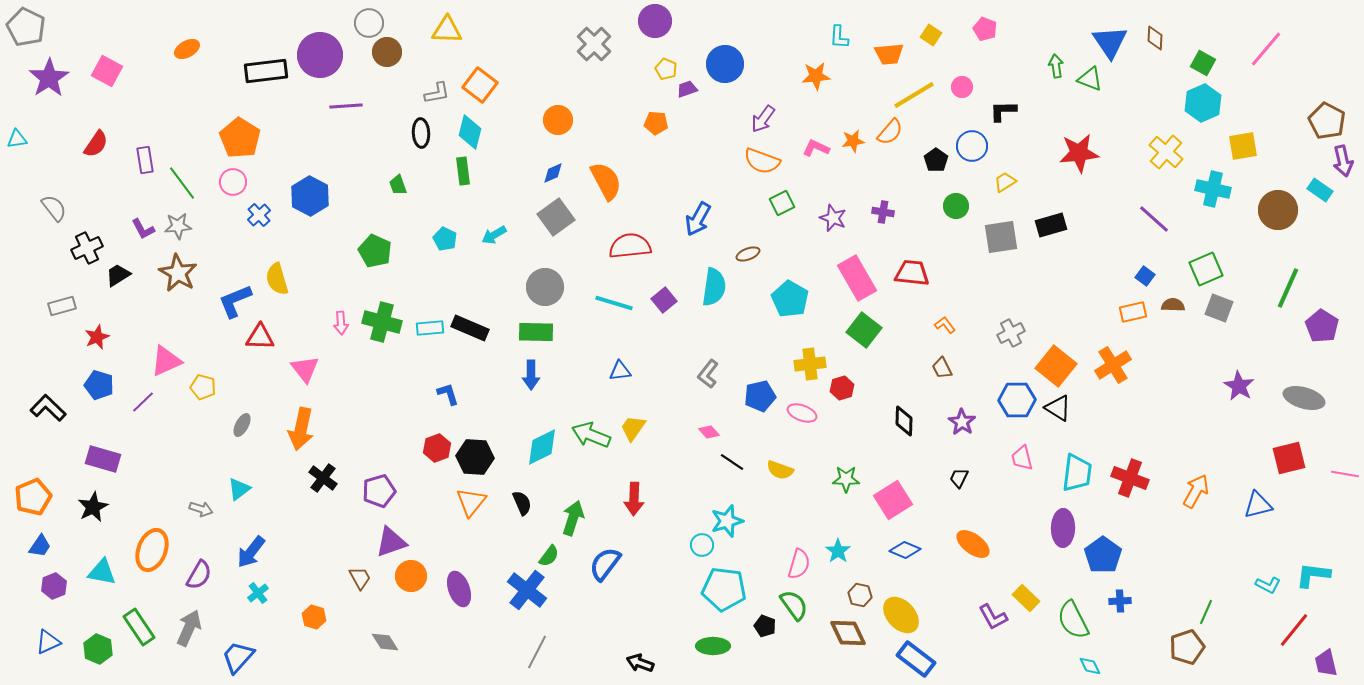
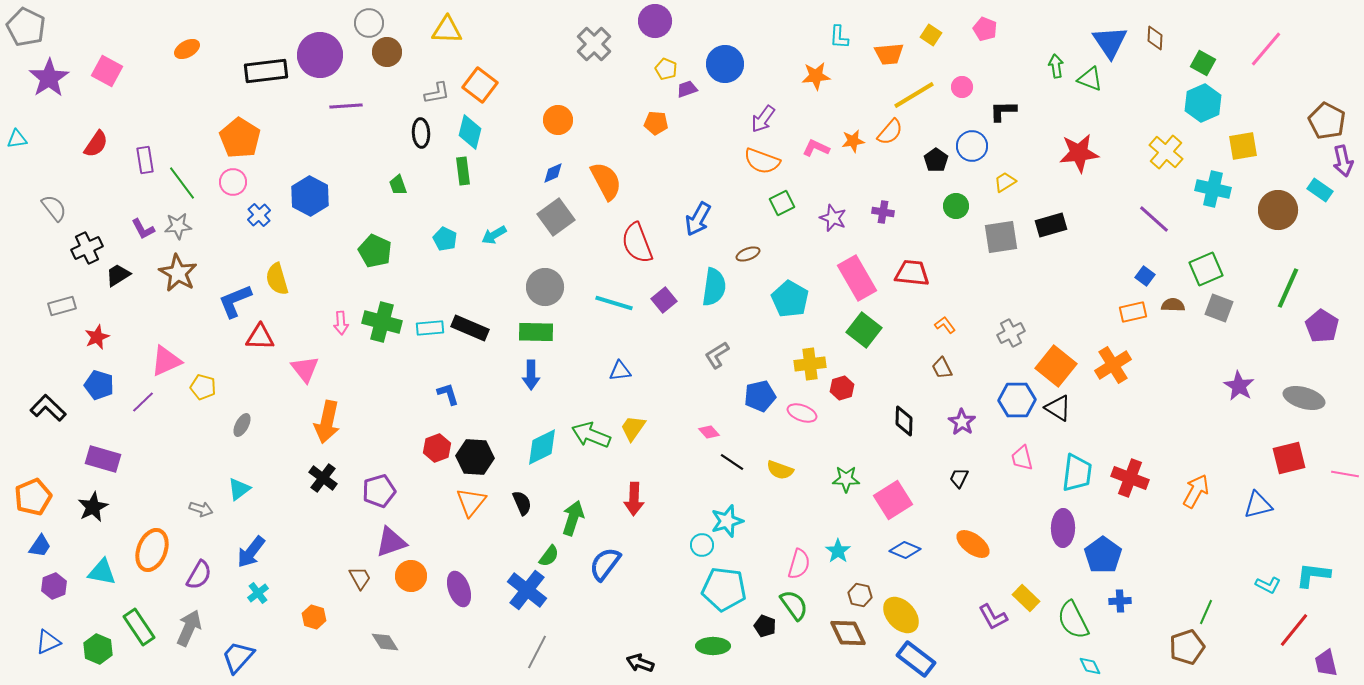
red semicircle at (630, 246): moved 7 px right, 3 px up; rotated 105 degrees counterclockwise
gray L-shape at (708, 374): moved 9 px right, 19 px up; rotated 20 degrees clockwise
orange arrow at (301, 429): moved 26 px right, 7 px up
